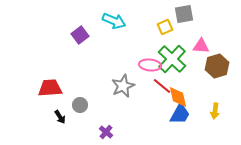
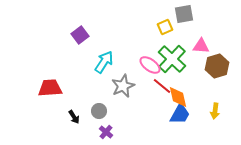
cyan arrow: moved 10 px left, 41 px down; rotated 80 degrees counterclockwise
pink ellipse: rotated 30 degrees clockwise
gray circle: moved 19 px right, 6 px down
black arrow: moved 14 px right
